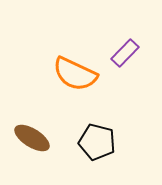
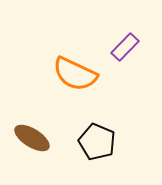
purple rectangle: moved 6 px up
black pentagon: rotated 9 degrees clockwise
